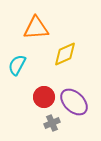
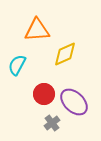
orange triangle: moved 1 px right, 2 px down
red circle: moved 3 px up
gray cross: rotated 14 degrees counterclockwise
